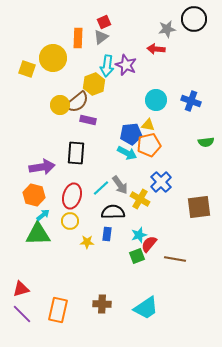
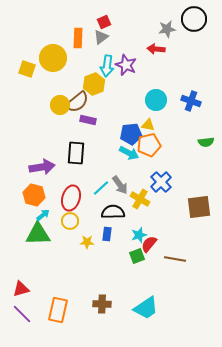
cyan arrow at (127, 153): moved 2 px right
red ellipse at (72, 196): moved 1 px left, 2 px down
